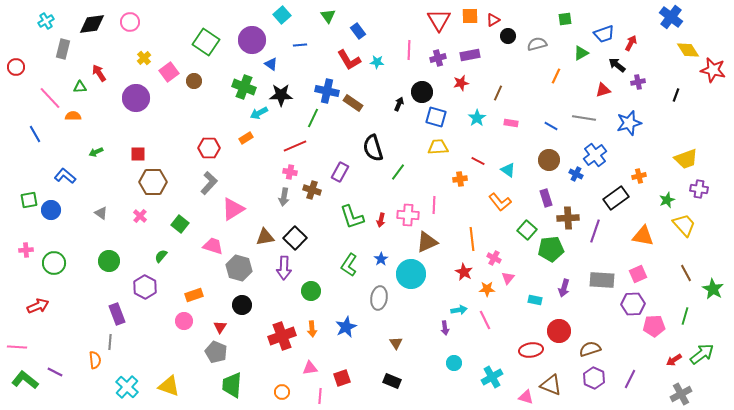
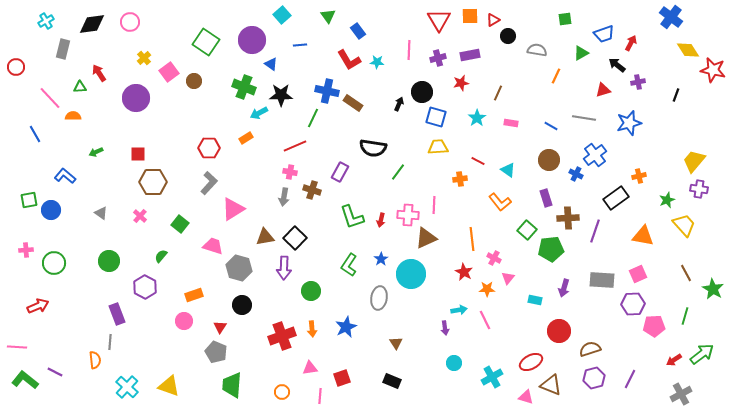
gray semicircle at (537, 44): moved 6 px down; rotated 24 degrees clockwise
black semicircle at (373, 148): rotated 64 degrees counterclockwise
yellow trapezoid at (686, 159): moved 8 px right, 2 px down; rotated 150 degrees clockwise
brown triangle at (427, 242): moved 1 px left, 4 px up
red ellipse at (531, 350): moved 12 px down; rotated 20 degrees counterclockwise
purple hexagon at (594, 378): rotated 20 degrees clockwise
